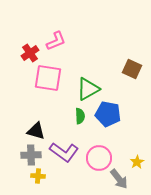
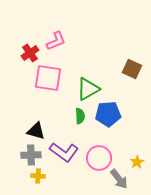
blue pentagon: rotated 15 degrees counterclockwise
